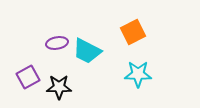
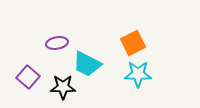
orange square: moved 11 px down
cyan trapezoid: moved 13 px down
purple square: rotated 20 degrees counterclockwise
black star: moved 4 px right
